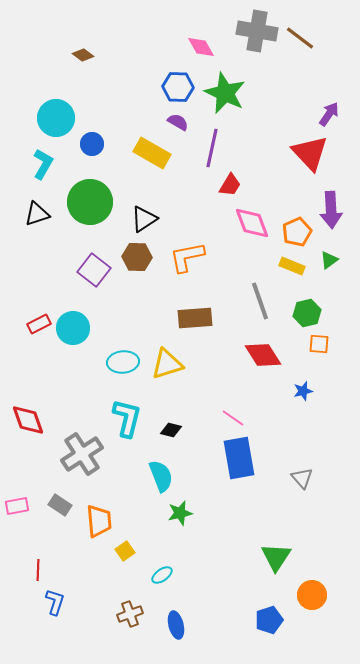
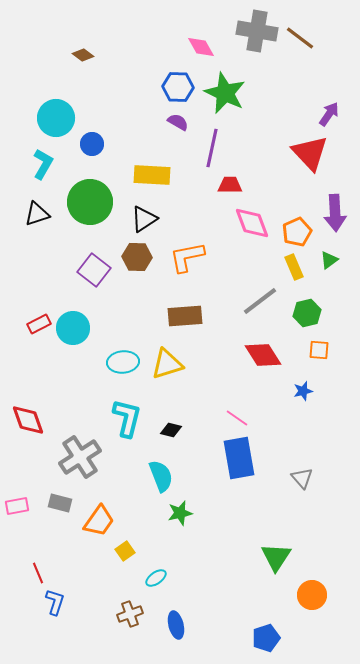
yellow rectangle at (152, 153): moved 22 px down; rotated 27 degrees counterclockwise
red trapezoid at (230, 185): rotated 120 degrees counterclockwise
purple arrow at (331, 210): moved 4 px right, 3 px down
yellow rectangle at (292, 266): moved 2 px right, 1 px down; rotated 45 degrees clockwise
gray line at (260, 301): rotated 72 degrees clockwise
brown rectangle at (195, 318): moved 10 px left, 2 px up
orange square at (319, 344): moved 6 px down
pink line at (233, 418): moved 4 px right
gray cross at (82, 454): moved 2 px left, 3 px down
gray rectangle at (60, 505): moved 2 px up; rotated 20 degrees counterclockwise
orange trapezoid at (99, 521): rotated 40 degrees clockwise
red line at (38, 570): moved 3 px down; rotated 25 degrees counterclockwise
cyan ellipse at (162, 575): moved 6 px left, 3 px down
blue pentagon at (269, 620): moved 3 px left, 18 px down
